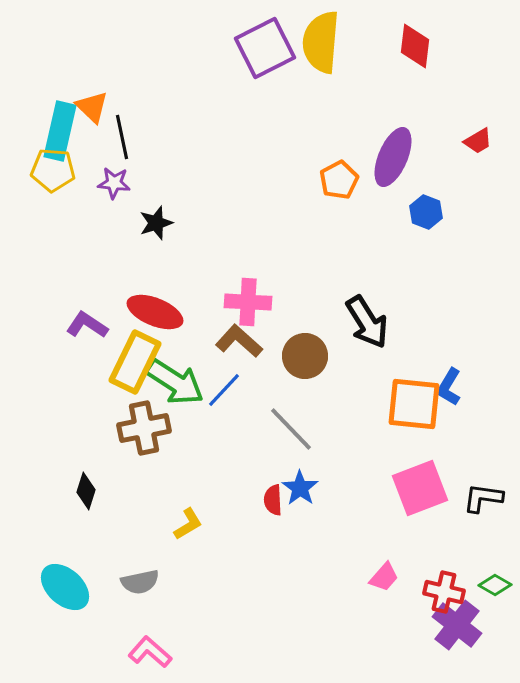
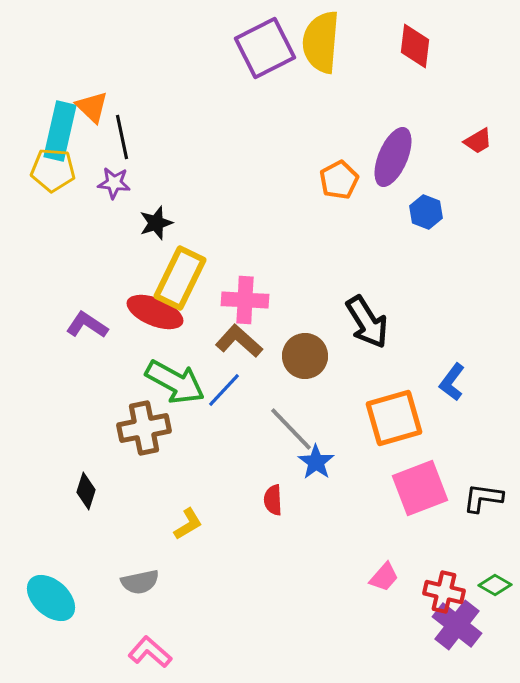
pink cross: moved 3 px left, 2 px up
yellow rectangle: moved 45 px right, 84 px up
green arrow: rotated 4 degrees counterclockwise
blue L-shape: moved 3 px right, 5 px up; rotated 6 degrees clockwise
orange square: moved 20 px left, 14 px down; rotated 22 degrees counterclockwise
blue star: moved 16 px right, 26 px up
cyan ellipse: moved 14 px left, 11 px down
